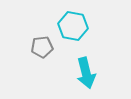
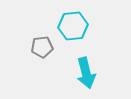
cyan hexagon: rotated 16 degrees counterclockwise
